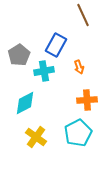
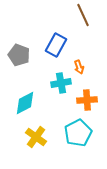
gray pentagon: rotated 20 degrees counterclockwise
cyan cross: moved 17 px right, 12 px down
